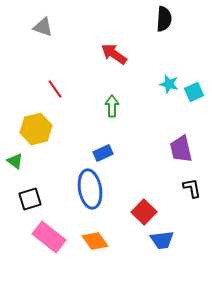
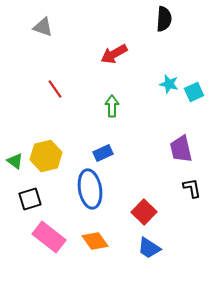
red arrow: rotated 64 degrees counterclockwise
yellow hexagon: moved 10 px right, 27 px down
blue trapezoid: moved 13 px left, 8 px down; rotated 40 degrees clockwise
